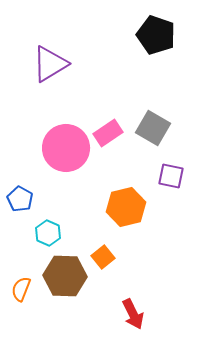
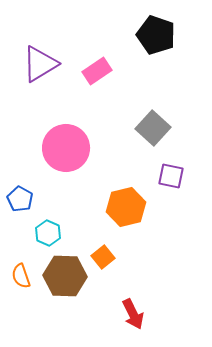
purple triangle: moved 10 px left
gray square: rotated 12 degrees clockwise
pink rectangle: moved 11 px left, 62 px up
orange semicircle: moved 13 px up; rotated 40 degrees counterclockwise
